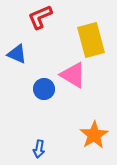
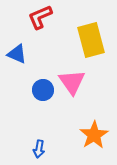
pink triangle: moved 1 px left, 7 px down; rotated 24 degrees clockwise
blue circle: moved 1 px left, 1 px down
